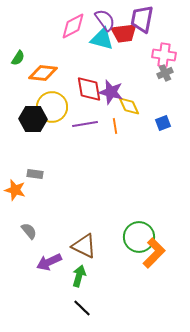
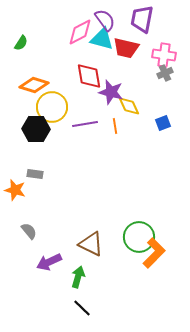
pink diamond: moved 7 px right, 6 px down
red trapezoid: moved 2 px right, 15 px down; rotated 20 degrees clockwise
green semicircle: moved 3 px right, 15 px up
orange diamond: moved 9 px left, 12 px down; rotated 12 degrees clockwise
red diamond: moved 13 px up
black hexagon: moved 3 px right, 10 px down
brown triangle: moved 7 px right, 2 px up
green arrow: moved 1 px left, 1 px down
